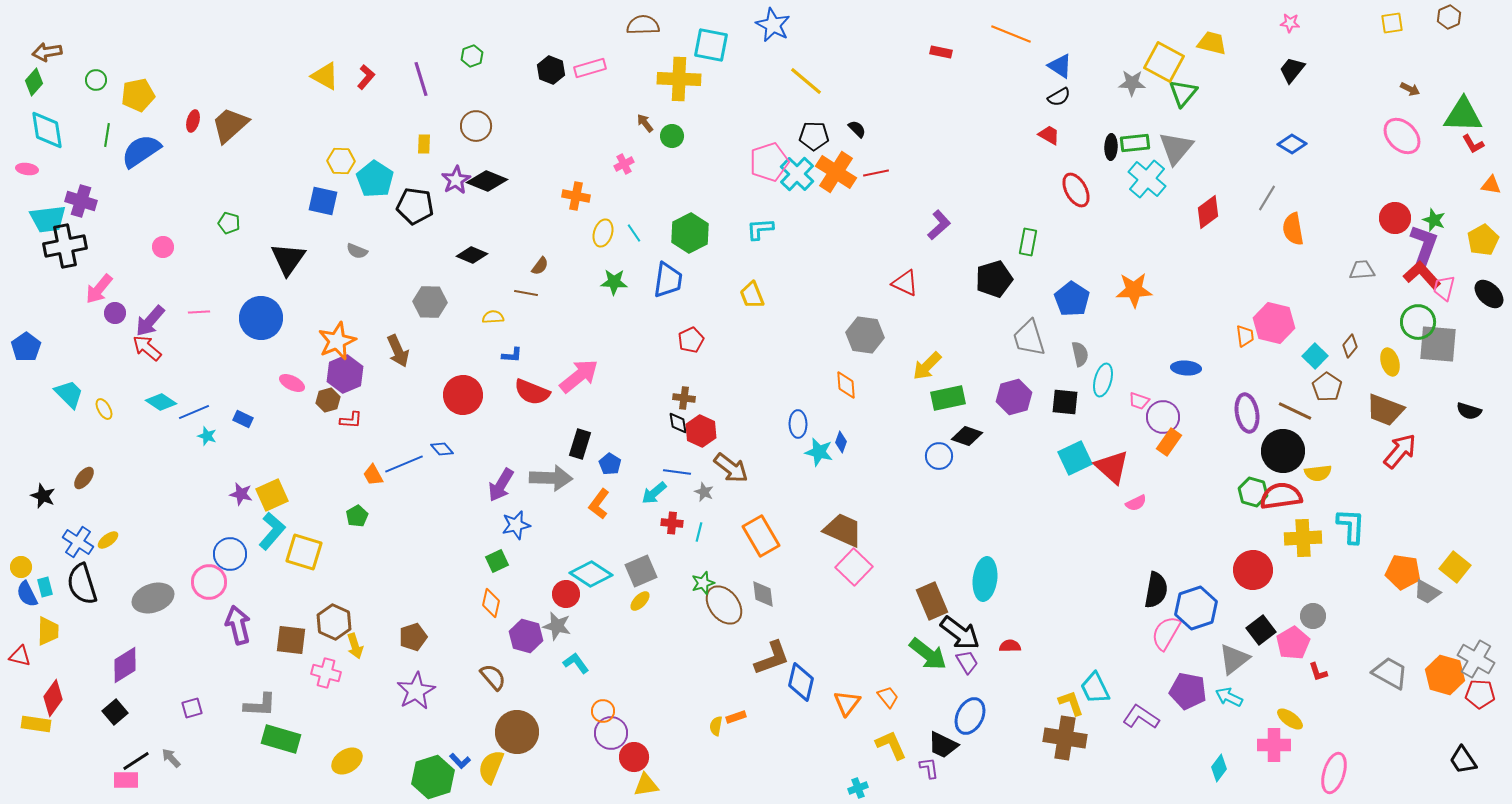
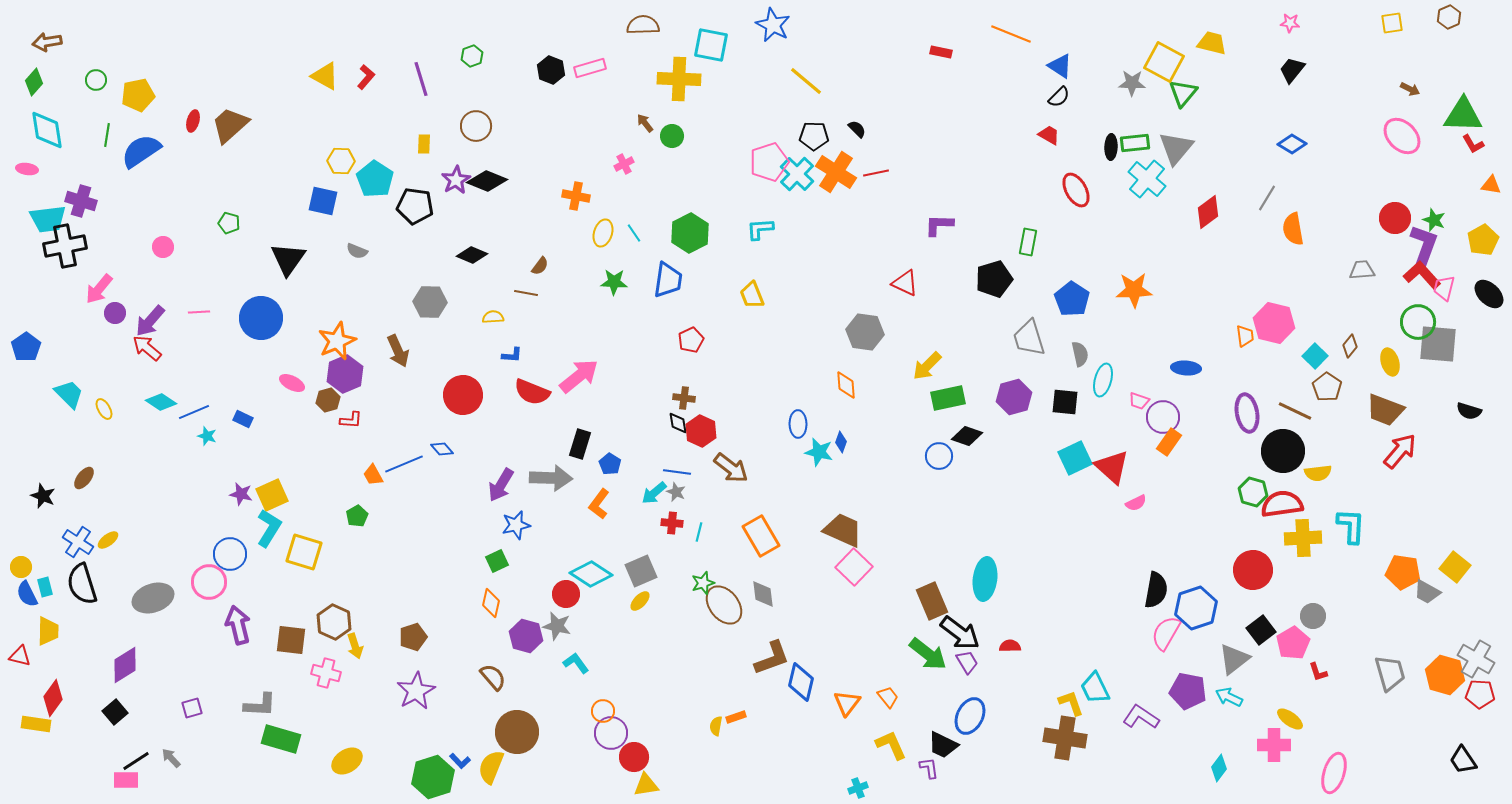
brown arrow at (47, 52): moved 10 px up
black semicircle at (1059, 97): rotated 15 degrees counterclockwise
purple L-shape at (939, 225): rotated 136 degrees counterclockwise
gray hexagon at (865, 335): moved 3 px up
gray star at (704, 492): moved 28 px left
red semicircle at (1281, 496): moved 1 px right, 8 px down
cyan L-shape at (272, 531): moved 3 px left, 3 px up; rotated 9 degrees counterclockwise
gray trapezoid at (1390, 673): rotated 45 degrees clockwise
